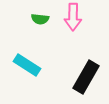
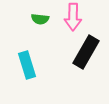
cyan rectangle: rotated 40 degrees clockwise
black rectangle: moved 25 px up
